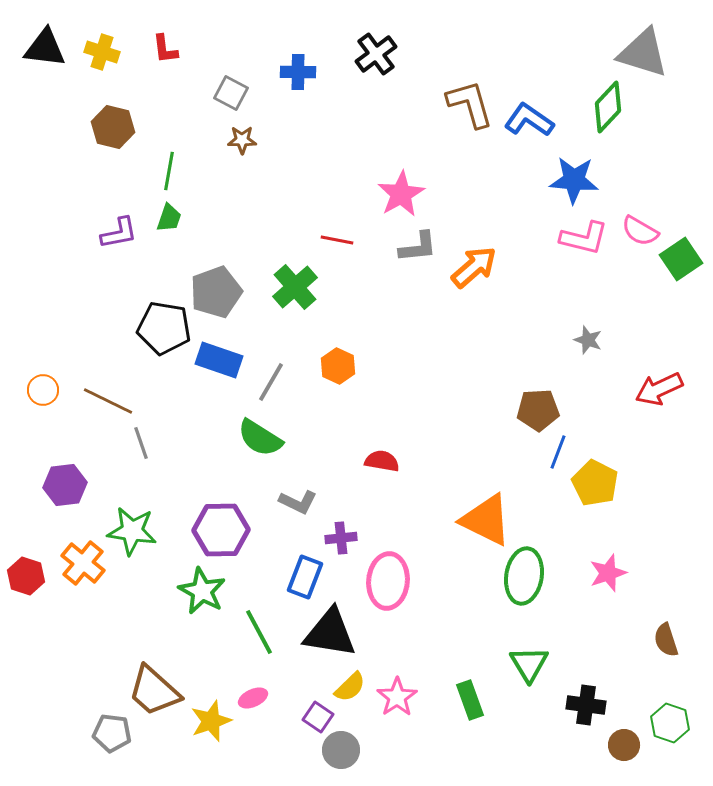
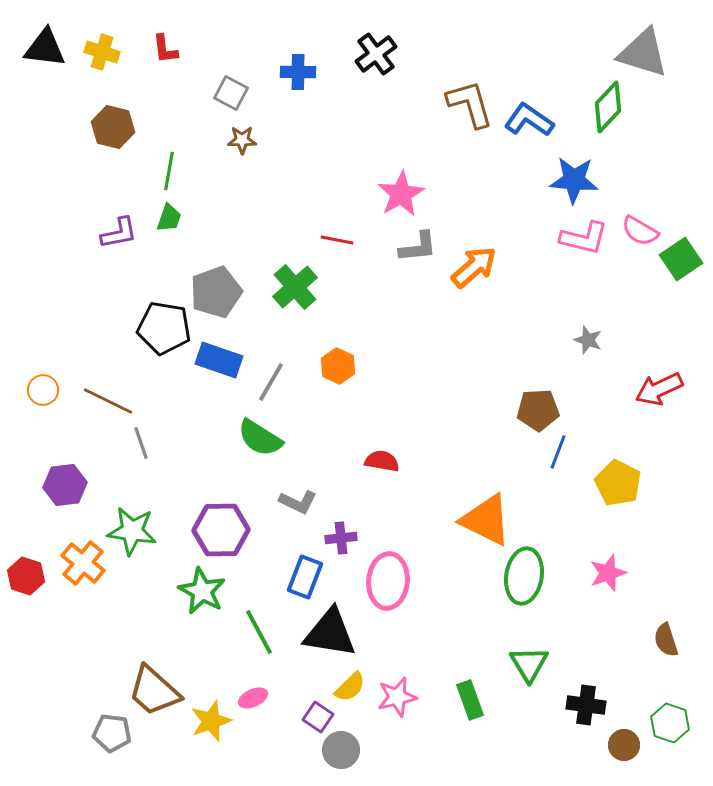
yellow pentagon at (595, 483): moved 23 px right
pink star at (397, 697): rotated 21 degrees clockwise
